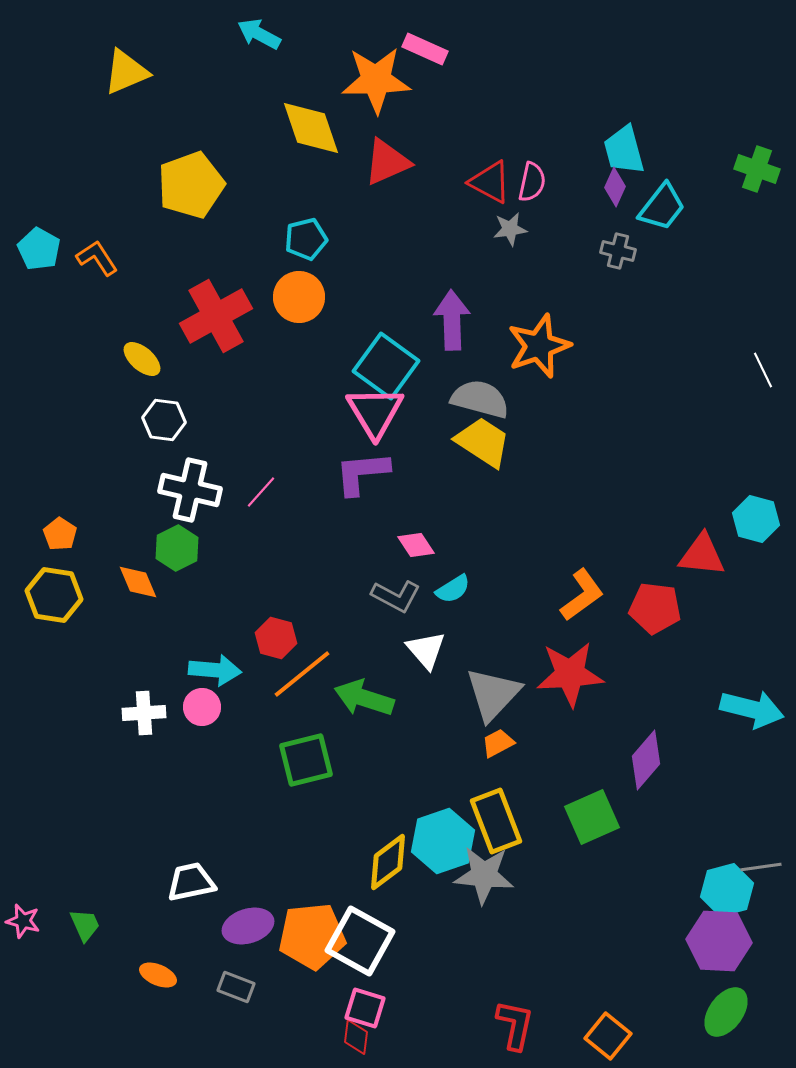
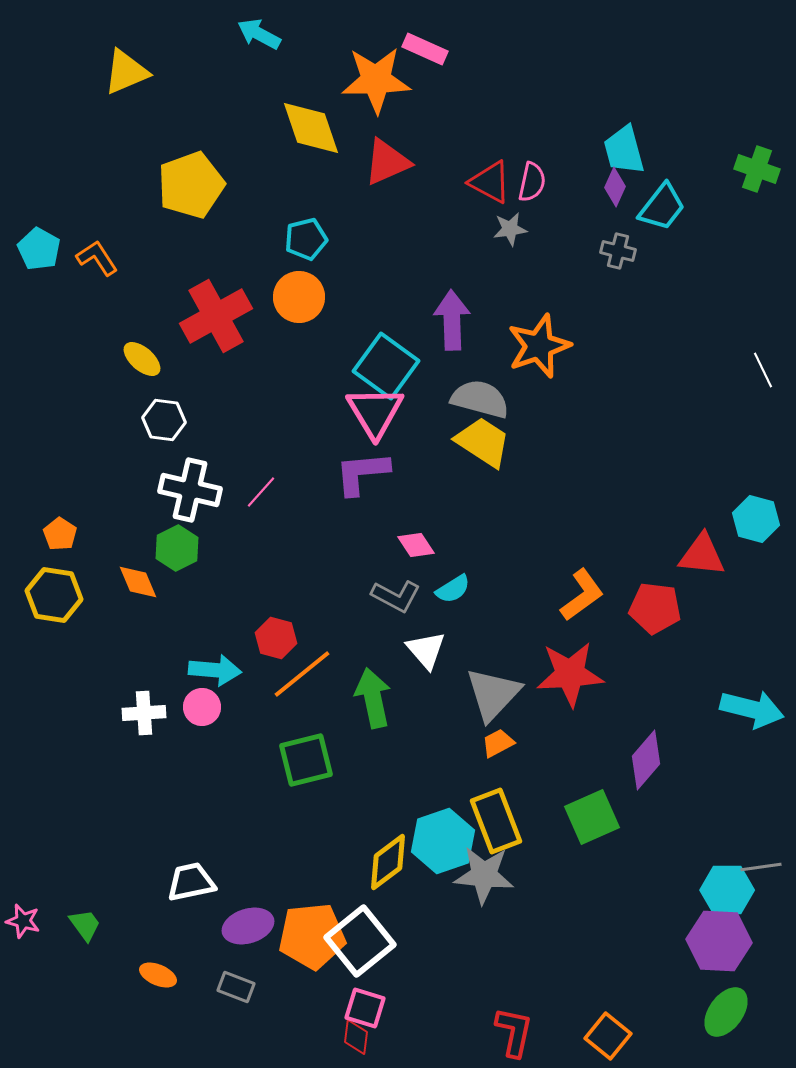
green arrow at (364, 698): moved 9 px right; rotated 60 degrees clockwise
cyan hexagon at (727, 890): rotated 15 degrees clockwise
green trapezoid at (85, 925): rotated 12 degrees counterclockwise
white square at (360, 941): rotated 22 degrees clockwise
red L-shape at (515, 1025): moved 1 px left, 7 px down
